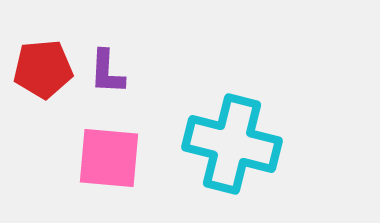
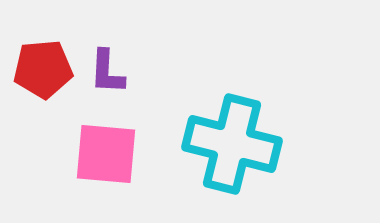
pink square: moved 3 px left, 4 px up
